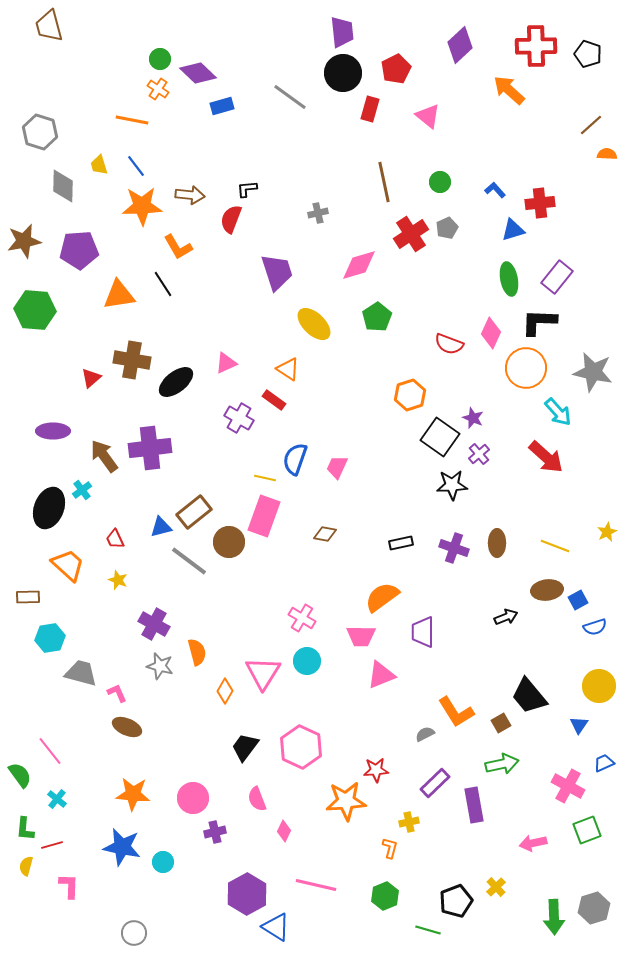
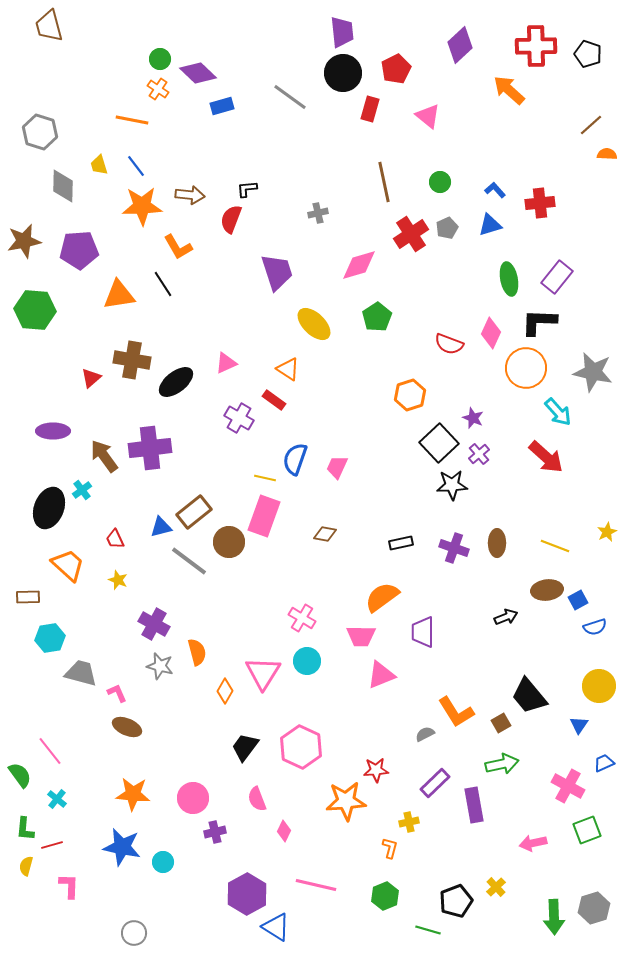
blue triangle at (513, 230): moved 23 px left, 5 px up
black square at (440, 437): moved 1 px left, 6 px down; rotated 12 degrees clockwise
